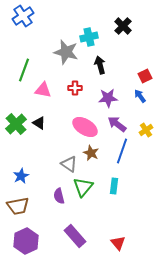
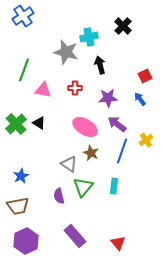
blue arrow: moved 3 px down
yellow cross: moved 10 px down
